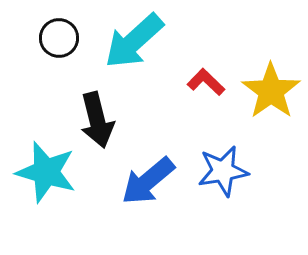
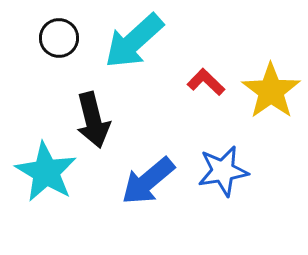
black arrow: moved 4 px left
cyan star: rotated 14 degrees clockwise
